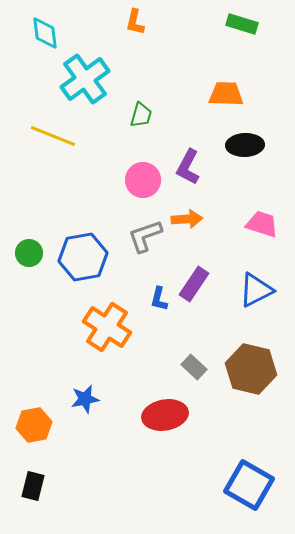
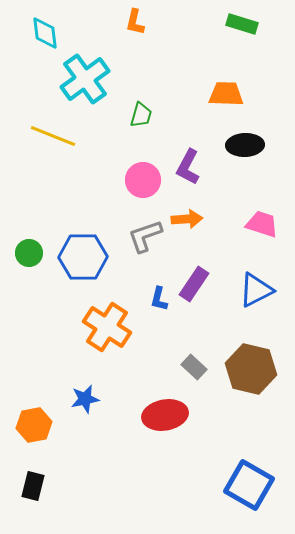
blue hexagon: rotated 9 degrees clockwise
